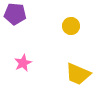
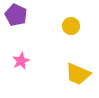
purple pentagon: moved 1 px right, 1 px down; rotated 20 degrees clockwise
pink star: moved 2 px left, 2 px up
